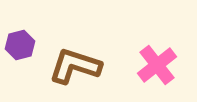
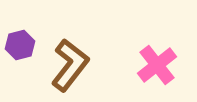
brown L-shape: moved 5 px left, 1 px up; rotated 110 degrees clockwise
